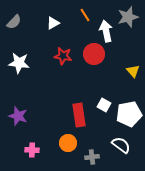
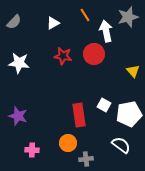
gray cross: moved 6 px left, 2 px down
